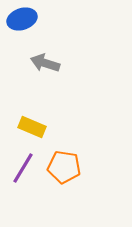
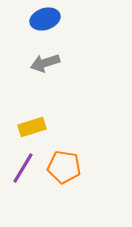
blue ellipse: moved 23 px right
gray arrow: rotated 36 degrees counterclockwise
yellow rectangle: rotated 40 degrees counterclockwise
